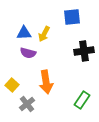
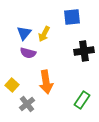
blue triangle: rotated 49 degrees counterclockwise
